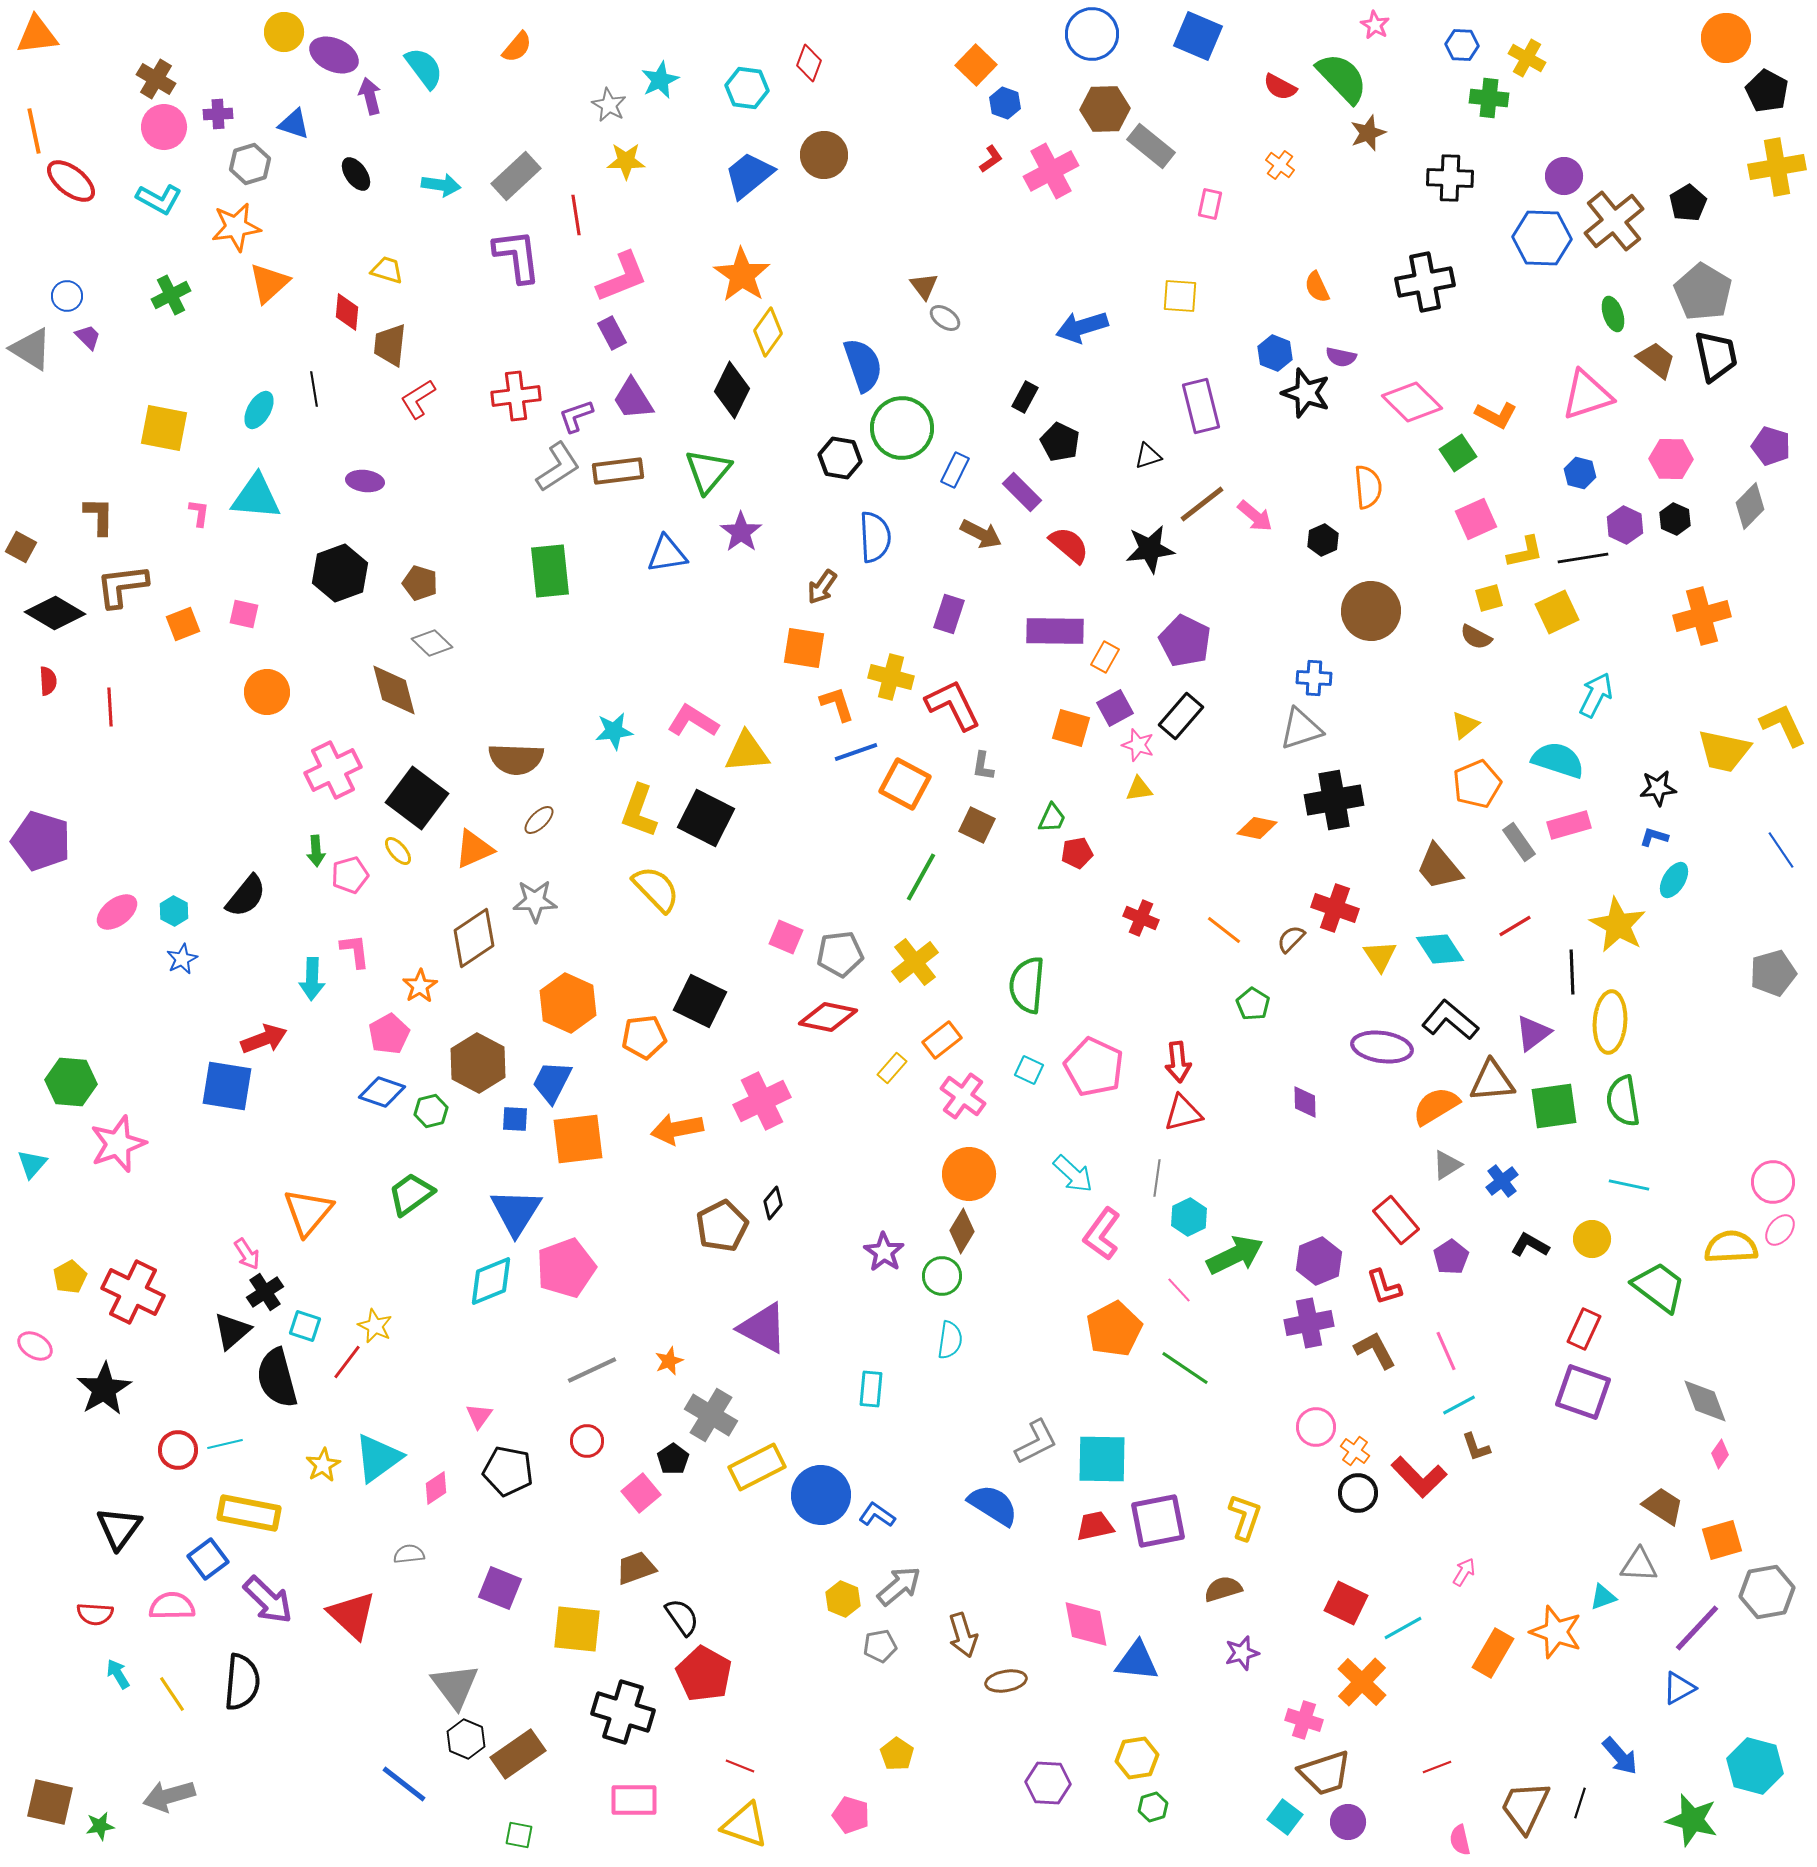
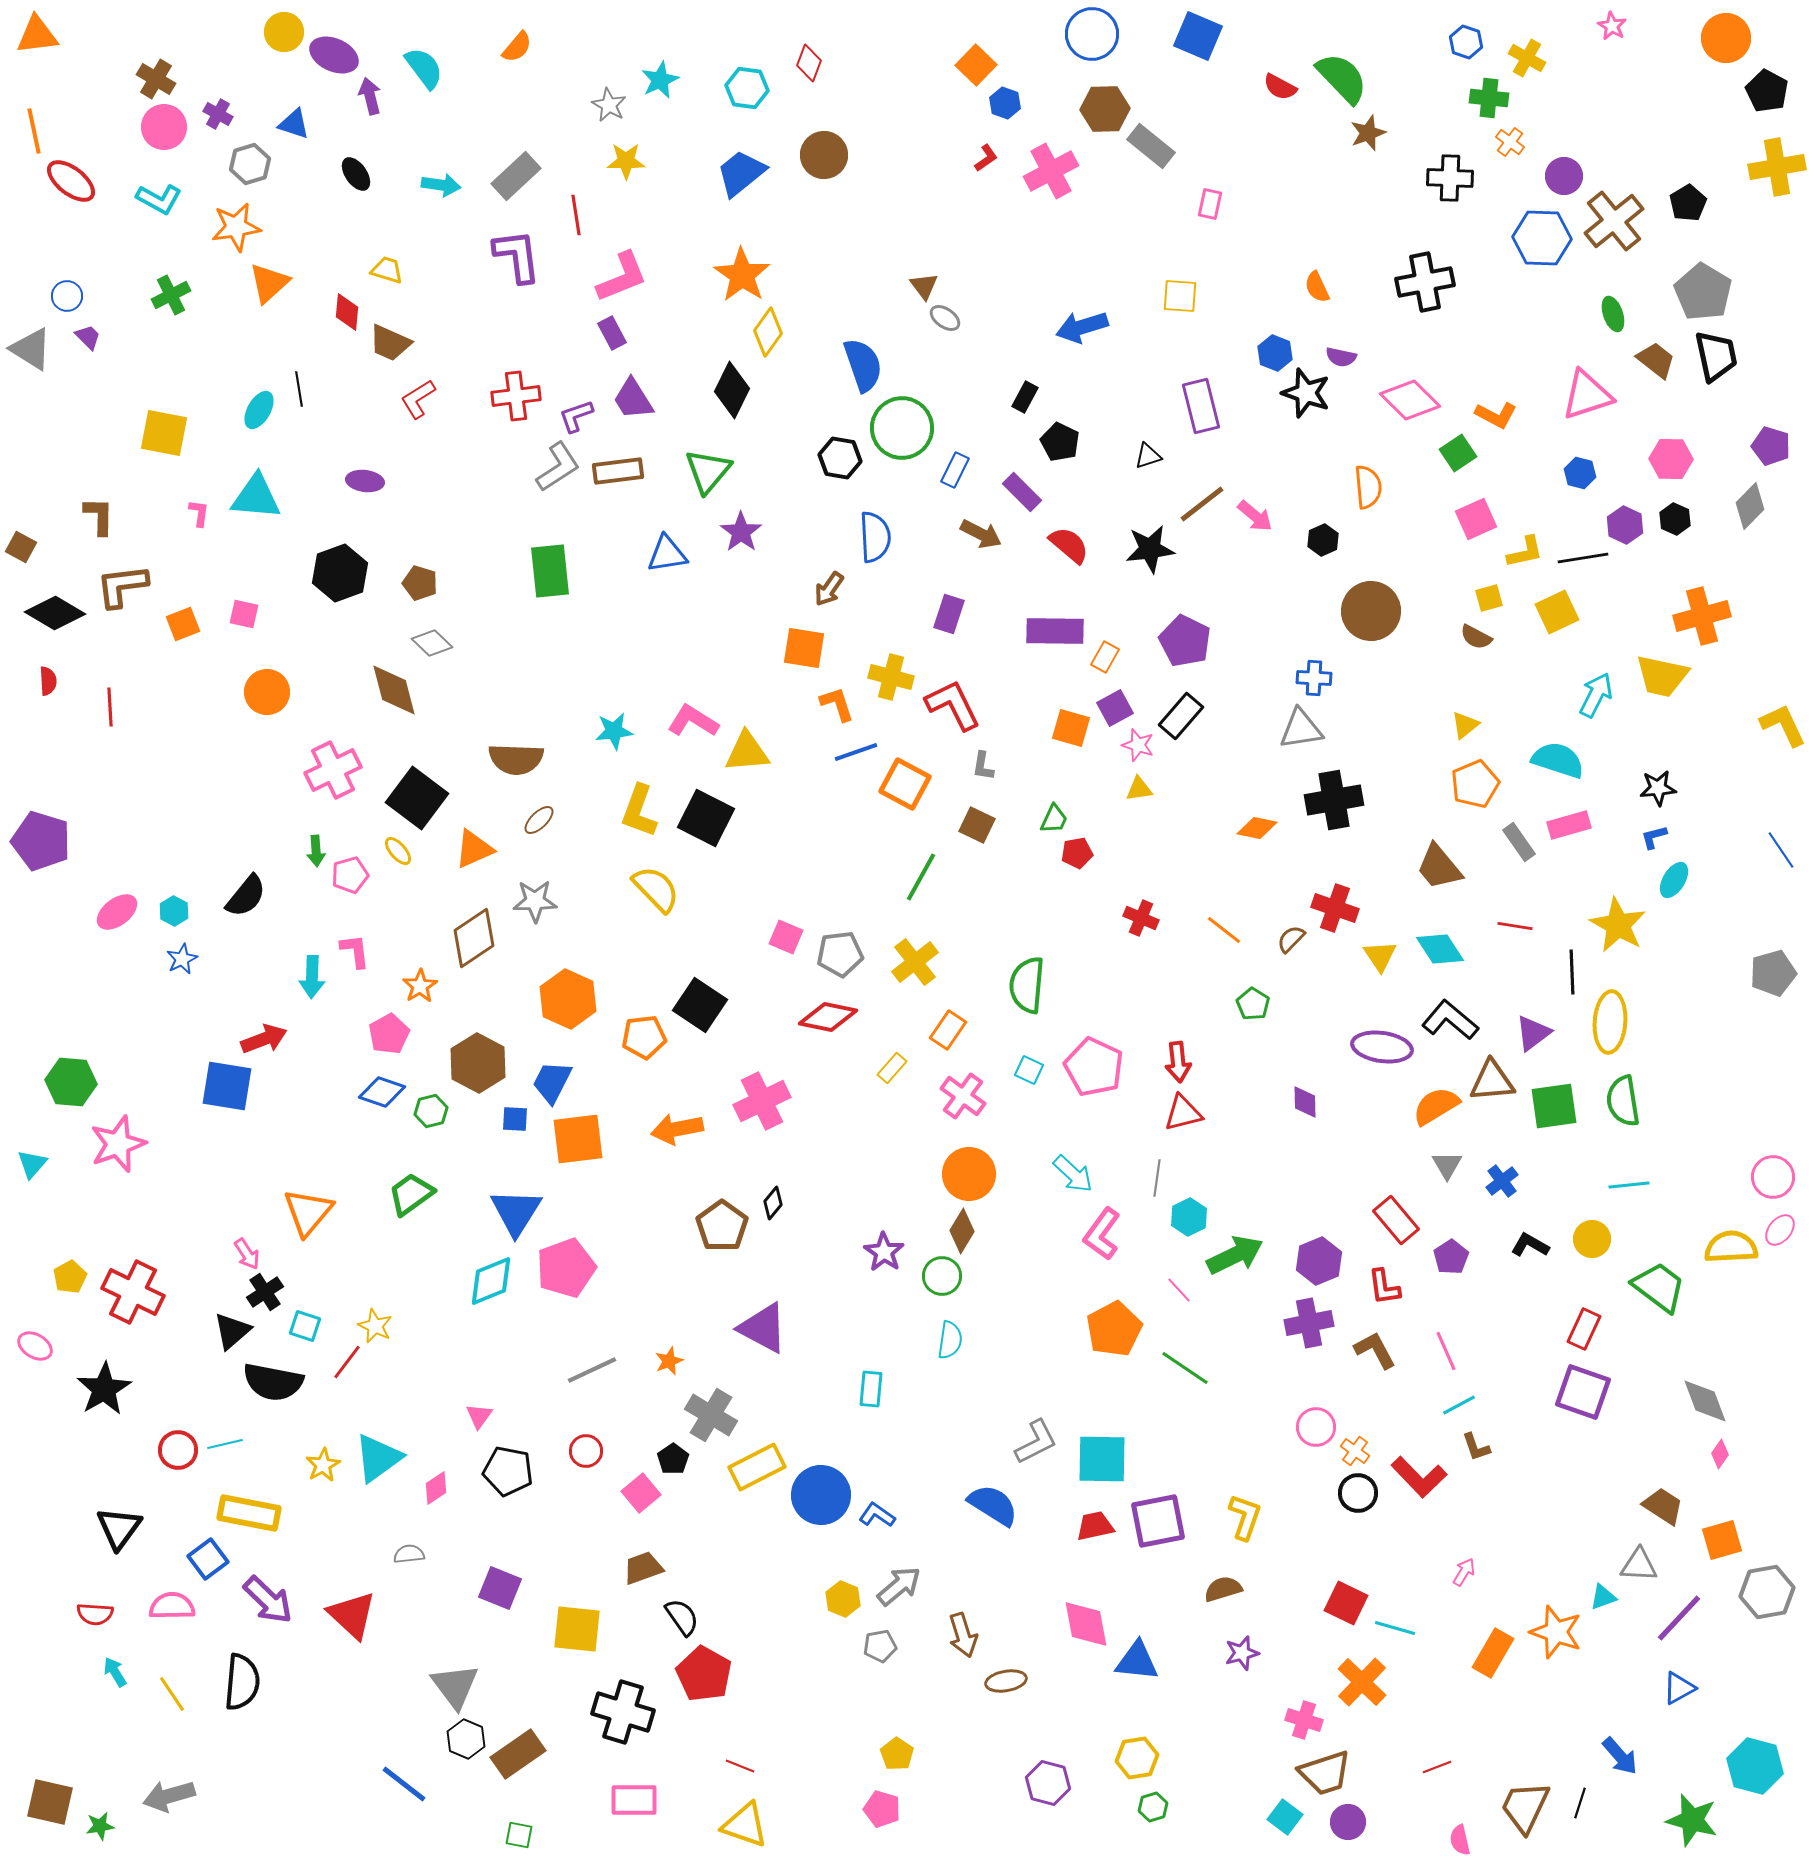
pink star at (1375, 25): moved 237 px right, 1 px down
blue hexagon at (1462, 45): moved 4 px right, 3 px up; rotated 16 degrees clockwise
purple cross at (218, 114): rotated 32 degrees clockwise
red L-shape at (991, 159): moved 5 px left, 1 px up
orange cross at (1280, 165): moved 230 px right, 23 px up
blue trapezoid at (749, 175): moved 8 px left, 2 px up
brown trapezoid at (390, 345): moved 2 px up; rotated 72 degrees counterclockwise
black line at (314, 389): moved 15 px left
pink diamond at (1412, 402): moved 2 px left, 2 px up
yellow square at (164, 428): moved 5 px down
brown arrow at (822, 587): moved 7 px right, 2 px down
gray triangle at (1301, 729): rotated 9 degrees clockwise
yellow trapezoid at (1724, 751): moved 62 px left, 75 px up
orange pentagon at (1477, 784): moved 2 px left
green trapezoid at (1052, 818): moved 2 px right, 1 px down
blue L-shape at (1654, 837): rotated 32 degrees counterclockwise
red line at (1515, 926): rotated 40 degrees clockwise
cyan arrow at (312, 979): moved 2 px up
black square at (700, 1001): moved 4 px down; rotated 8 degrees clockwise
orange hexagon at (568, 1003): moved 4 px up
orange rectangle at (942, 1040): moved 6 px right, 10 px up; rotated 18 degrees counterclockwise
gray triangle at (1447, 1165): rotated 28 degrees counterclockwise
pink circle at (1773, 1182): moved 5 px up
cyan line at (1629, 1185): rotated 18 degrees counterclockwise
brown pentagon at (722, 1226): rotated 9 degrees counterclockwise
red L-shape at (1384, 1287): rotated 9 degrees clockwise
black semicircle at (277, 1378): moved 4 px left, 4 px down; rotated 64 degrees counterclockwise
red circle at (587, 1441): moved 1 px left, 10 px down
brown trapezoid at (636, 1568): moved 7 px right
cyan line at (1403, 1628): moved 8 px left; rotated 45 degrees clockwise
purple line at (1697, 1628): moved 18 px left, 10 px up
cyan arrow at (118, 1674): moved 3 px left, 2 px up
purple hexagon at (1048, 1783): rotated 12 degrees clockwise
pink pentagon at (851, 1815): moved 31 px right, 6 px up
